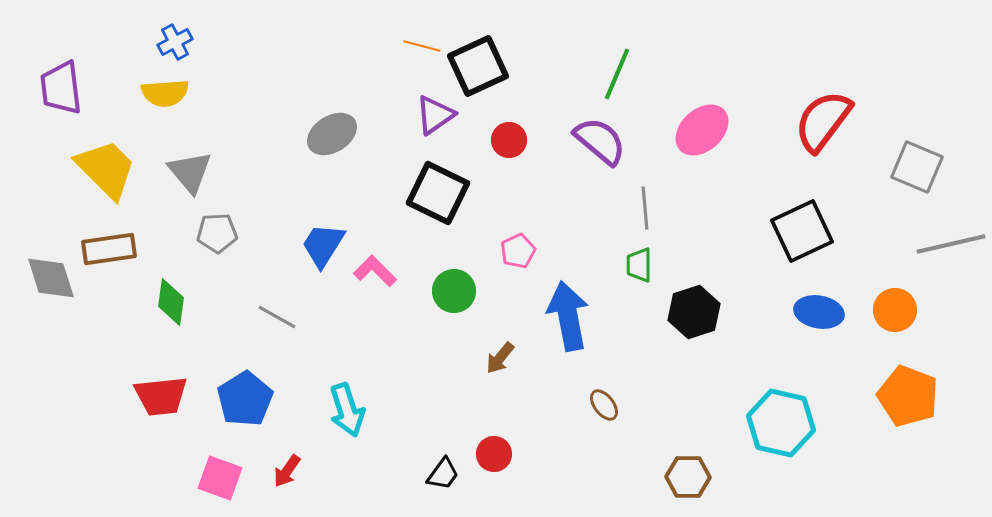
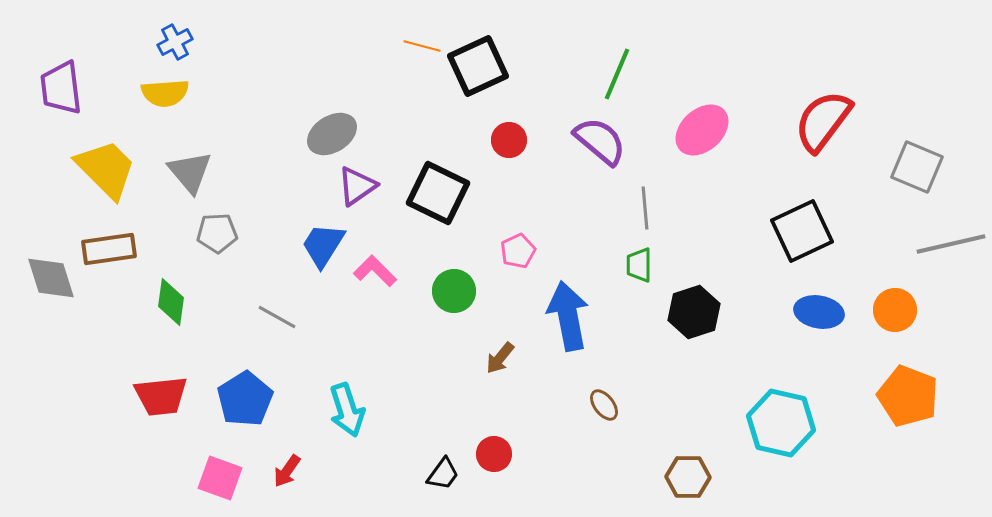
purple triangle at (435, 115): moved 78 px left, 71 px down
